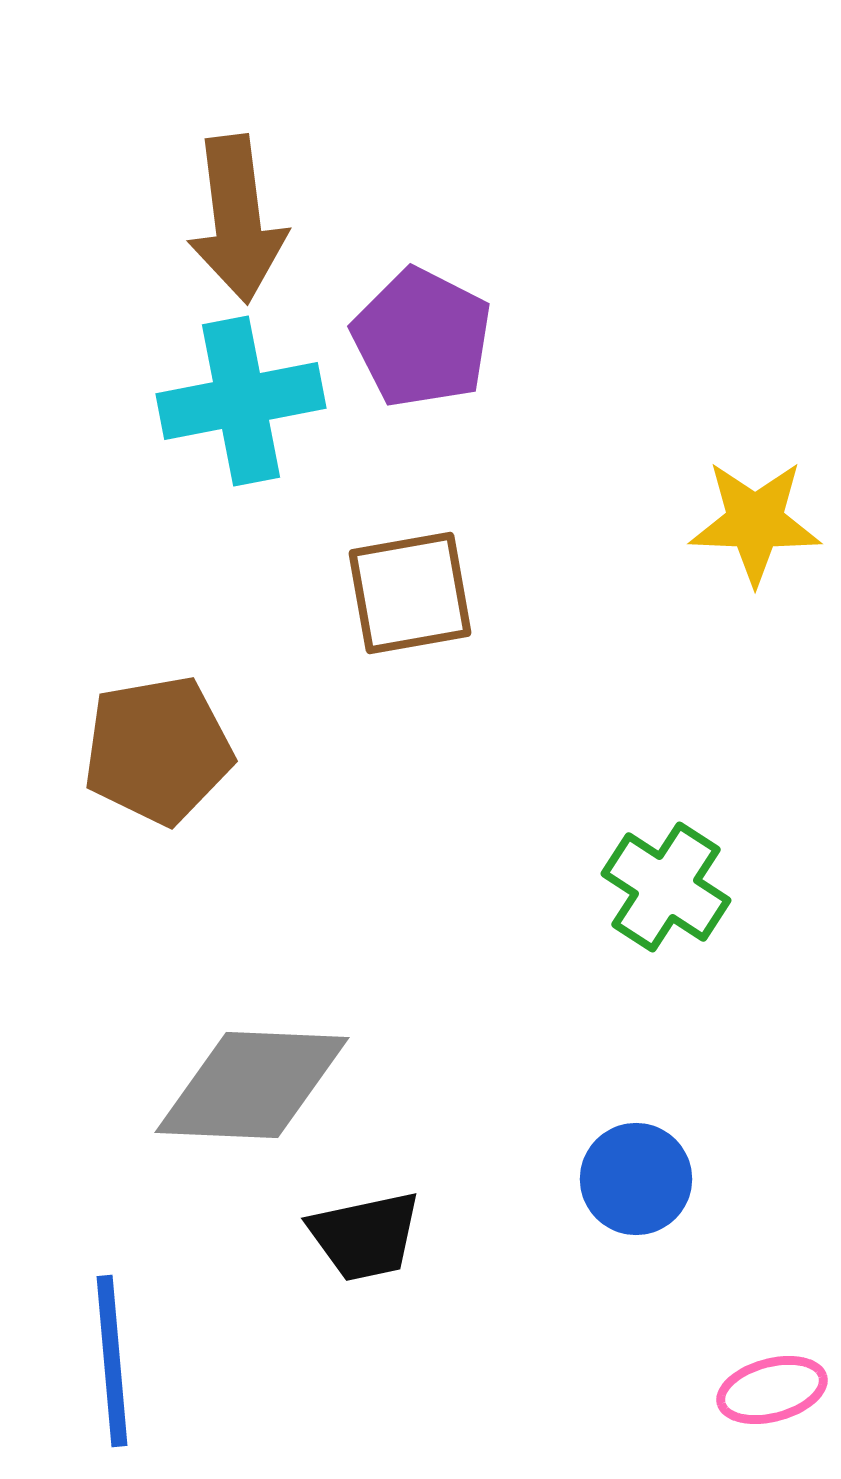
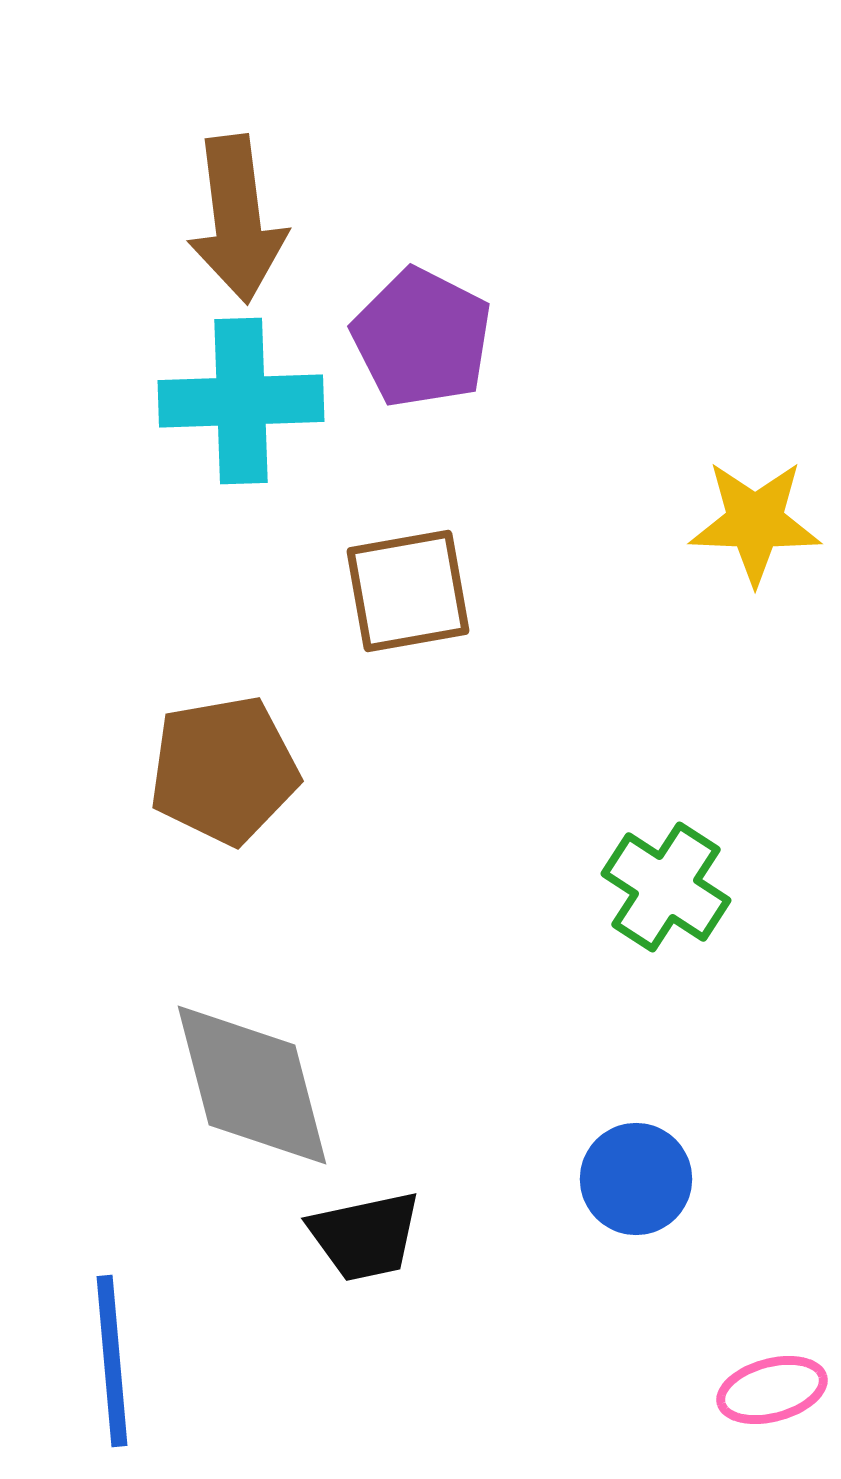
cyan cross: rotated 9 degrees clockwise
brown square: moved 2 px left, 2 px up
brown pentagon: moved 66 px right, 20 px down
gray diamond: rotated 73 degrees clockwise
